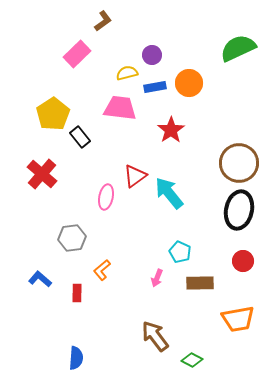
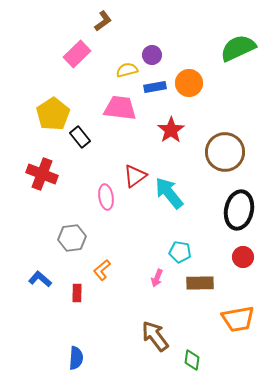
yellow semicircle: moved 3 px up
brown circle: moved 14 px left, 11 px up
red cross: rotated 20 degrees counterclockwise
pink ellipse: rotated 20 degrees counterclockwise
cyan pentagon: rotated 15 degrees counterclockwise
red circle: moved 4 px up
green diamond: rotated 70 degrees clockwise
